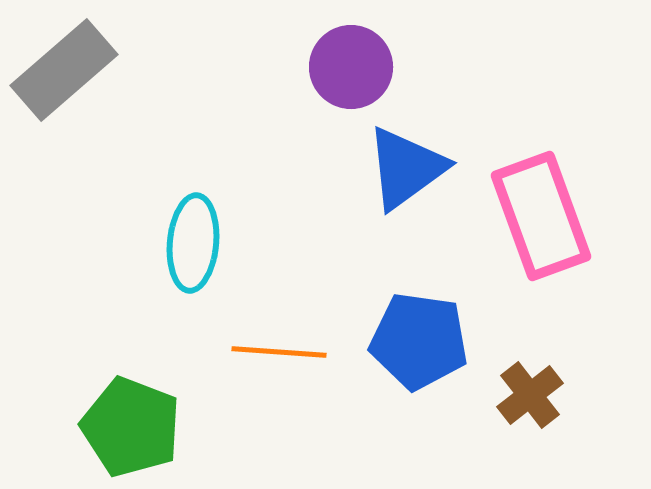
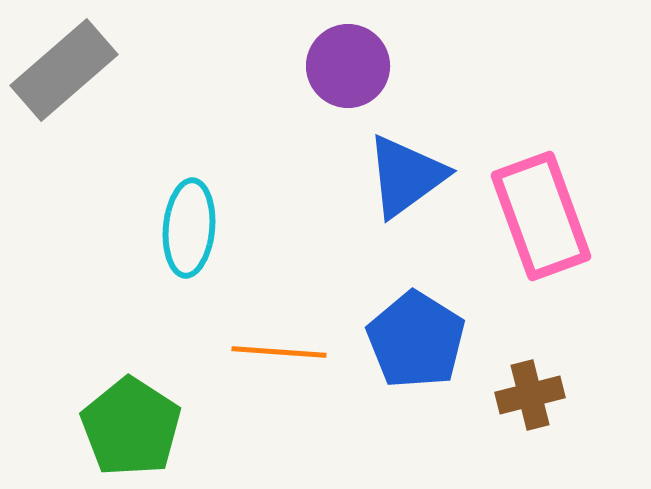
purple circle: moved 3 px left, 1 px up
blue triangle: moved 8 px down
cyan ellipse: moved 4 px left, 15 px up
blue pentagon: moved 3 px left, 1 px up; rotated 24 degrees clockwise
brown cross: rotated 24 degrees clockwise
green pentagon: rotated 12 degrees clockwise
